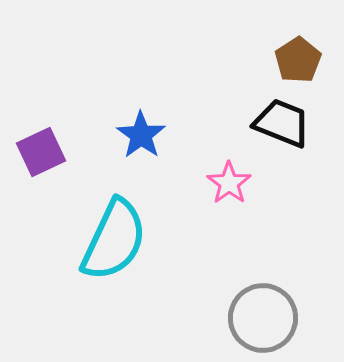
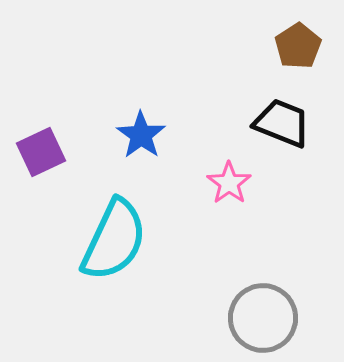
brown pentagon: moved 14 px up
